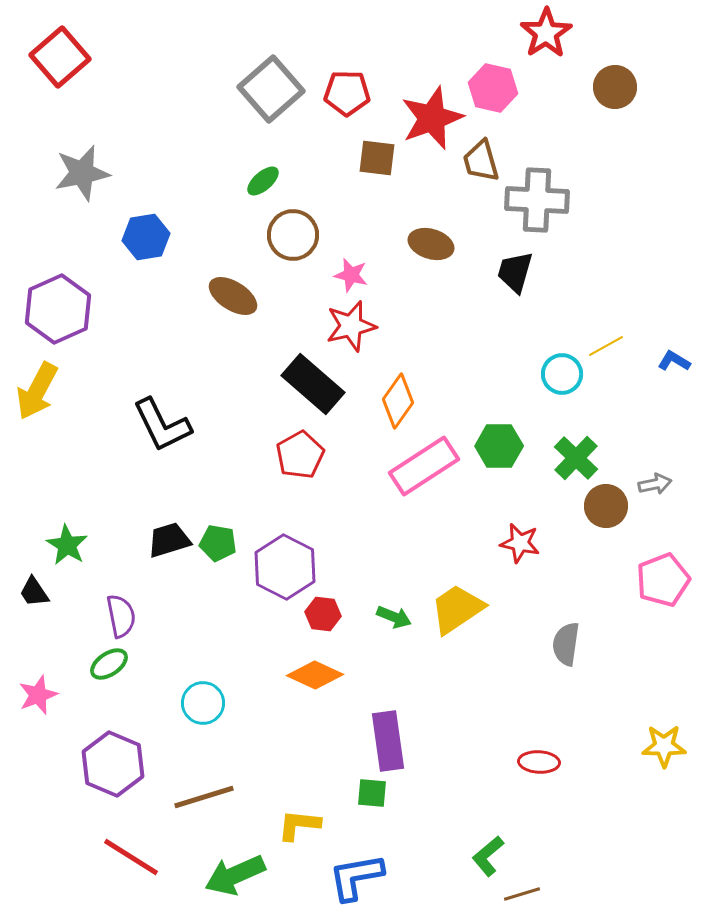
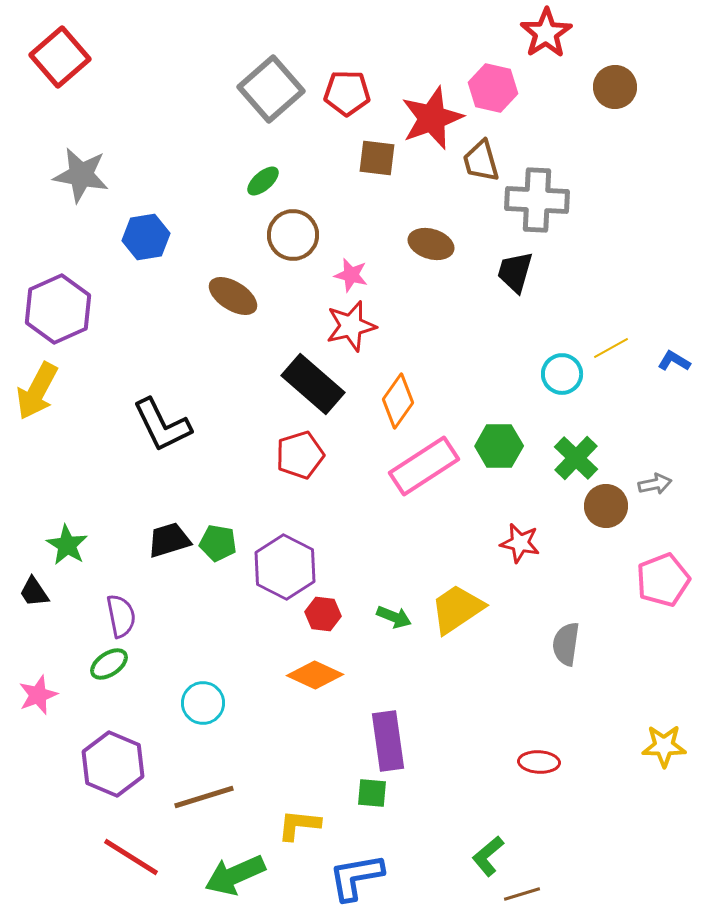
gray star at (82, 173): moved 1 px left, 2 px down; rotated 22 degrees clockwise
yellow line at (606, 346): moved 5 px right, 2 px down
red pentagon at (300, 455): rotated 12 degrees clockwise
